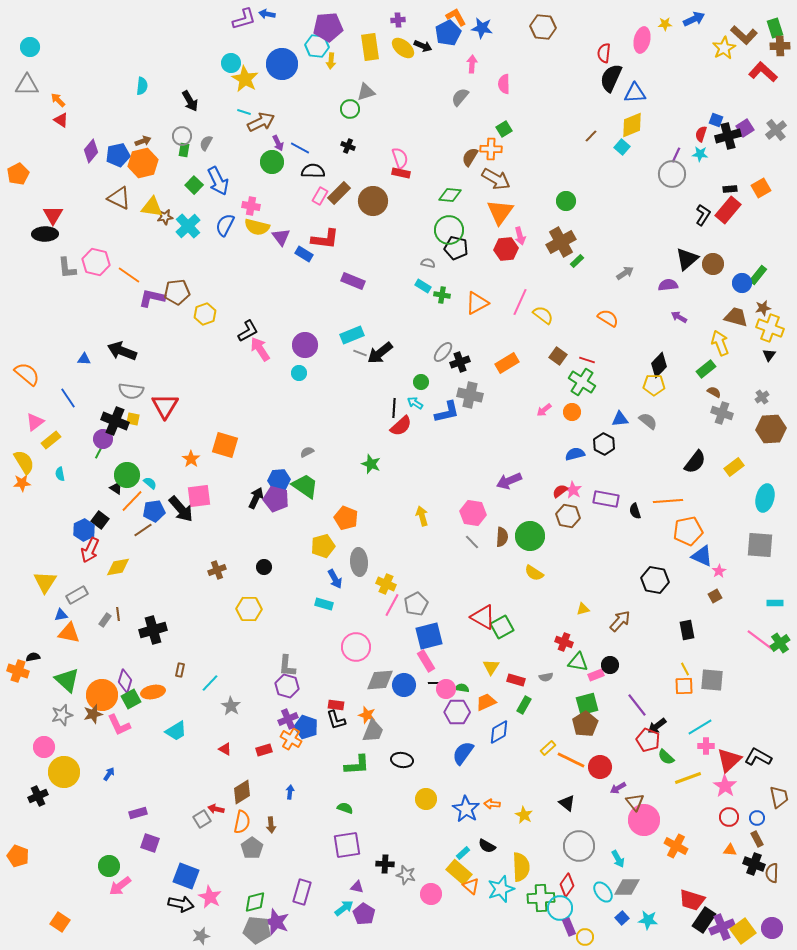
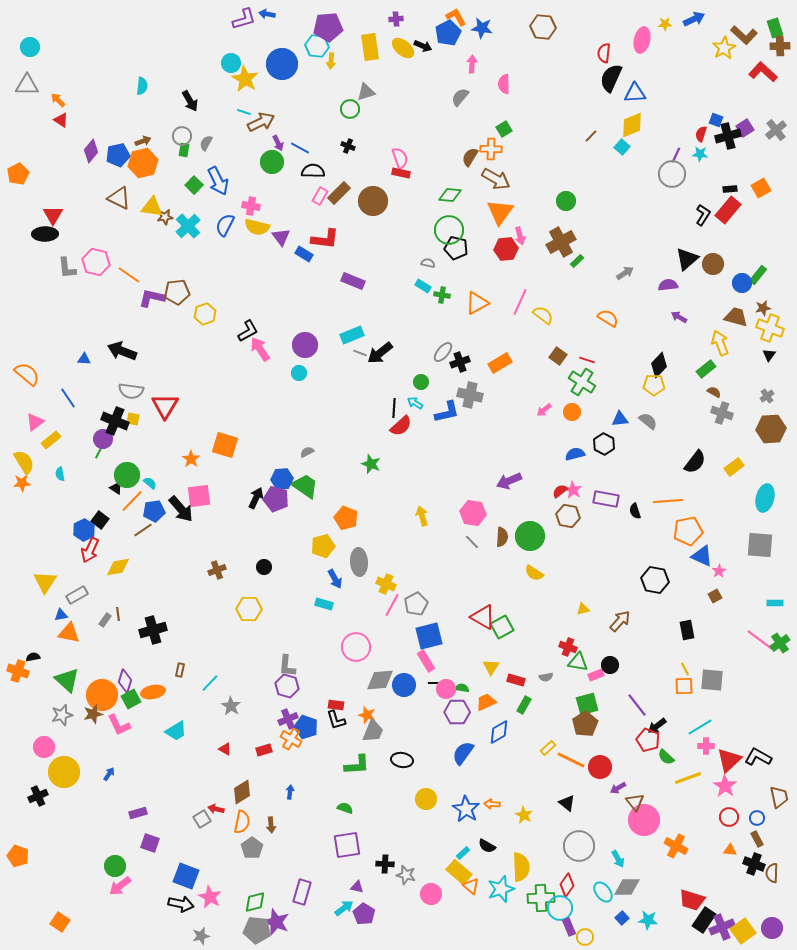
purple cross at (398, 20): moved 2 px left, 1 px up
orange rectangle at (507, 363): moved 7 px left
gray cross at (762, 397): moved 5 px right, 1 px up
blue hexagon at (279, 480): moved 3 px right, 1 px up
red cross at (564, 642): moved 4 px right, 5 px down
green circle at (109, 866): moved 6 px right
